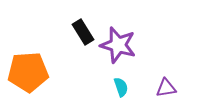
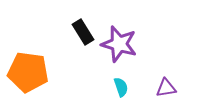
purple star: moved 1 px right, 1 px up
orange pentagon: rotated 12 degrees clockwise
